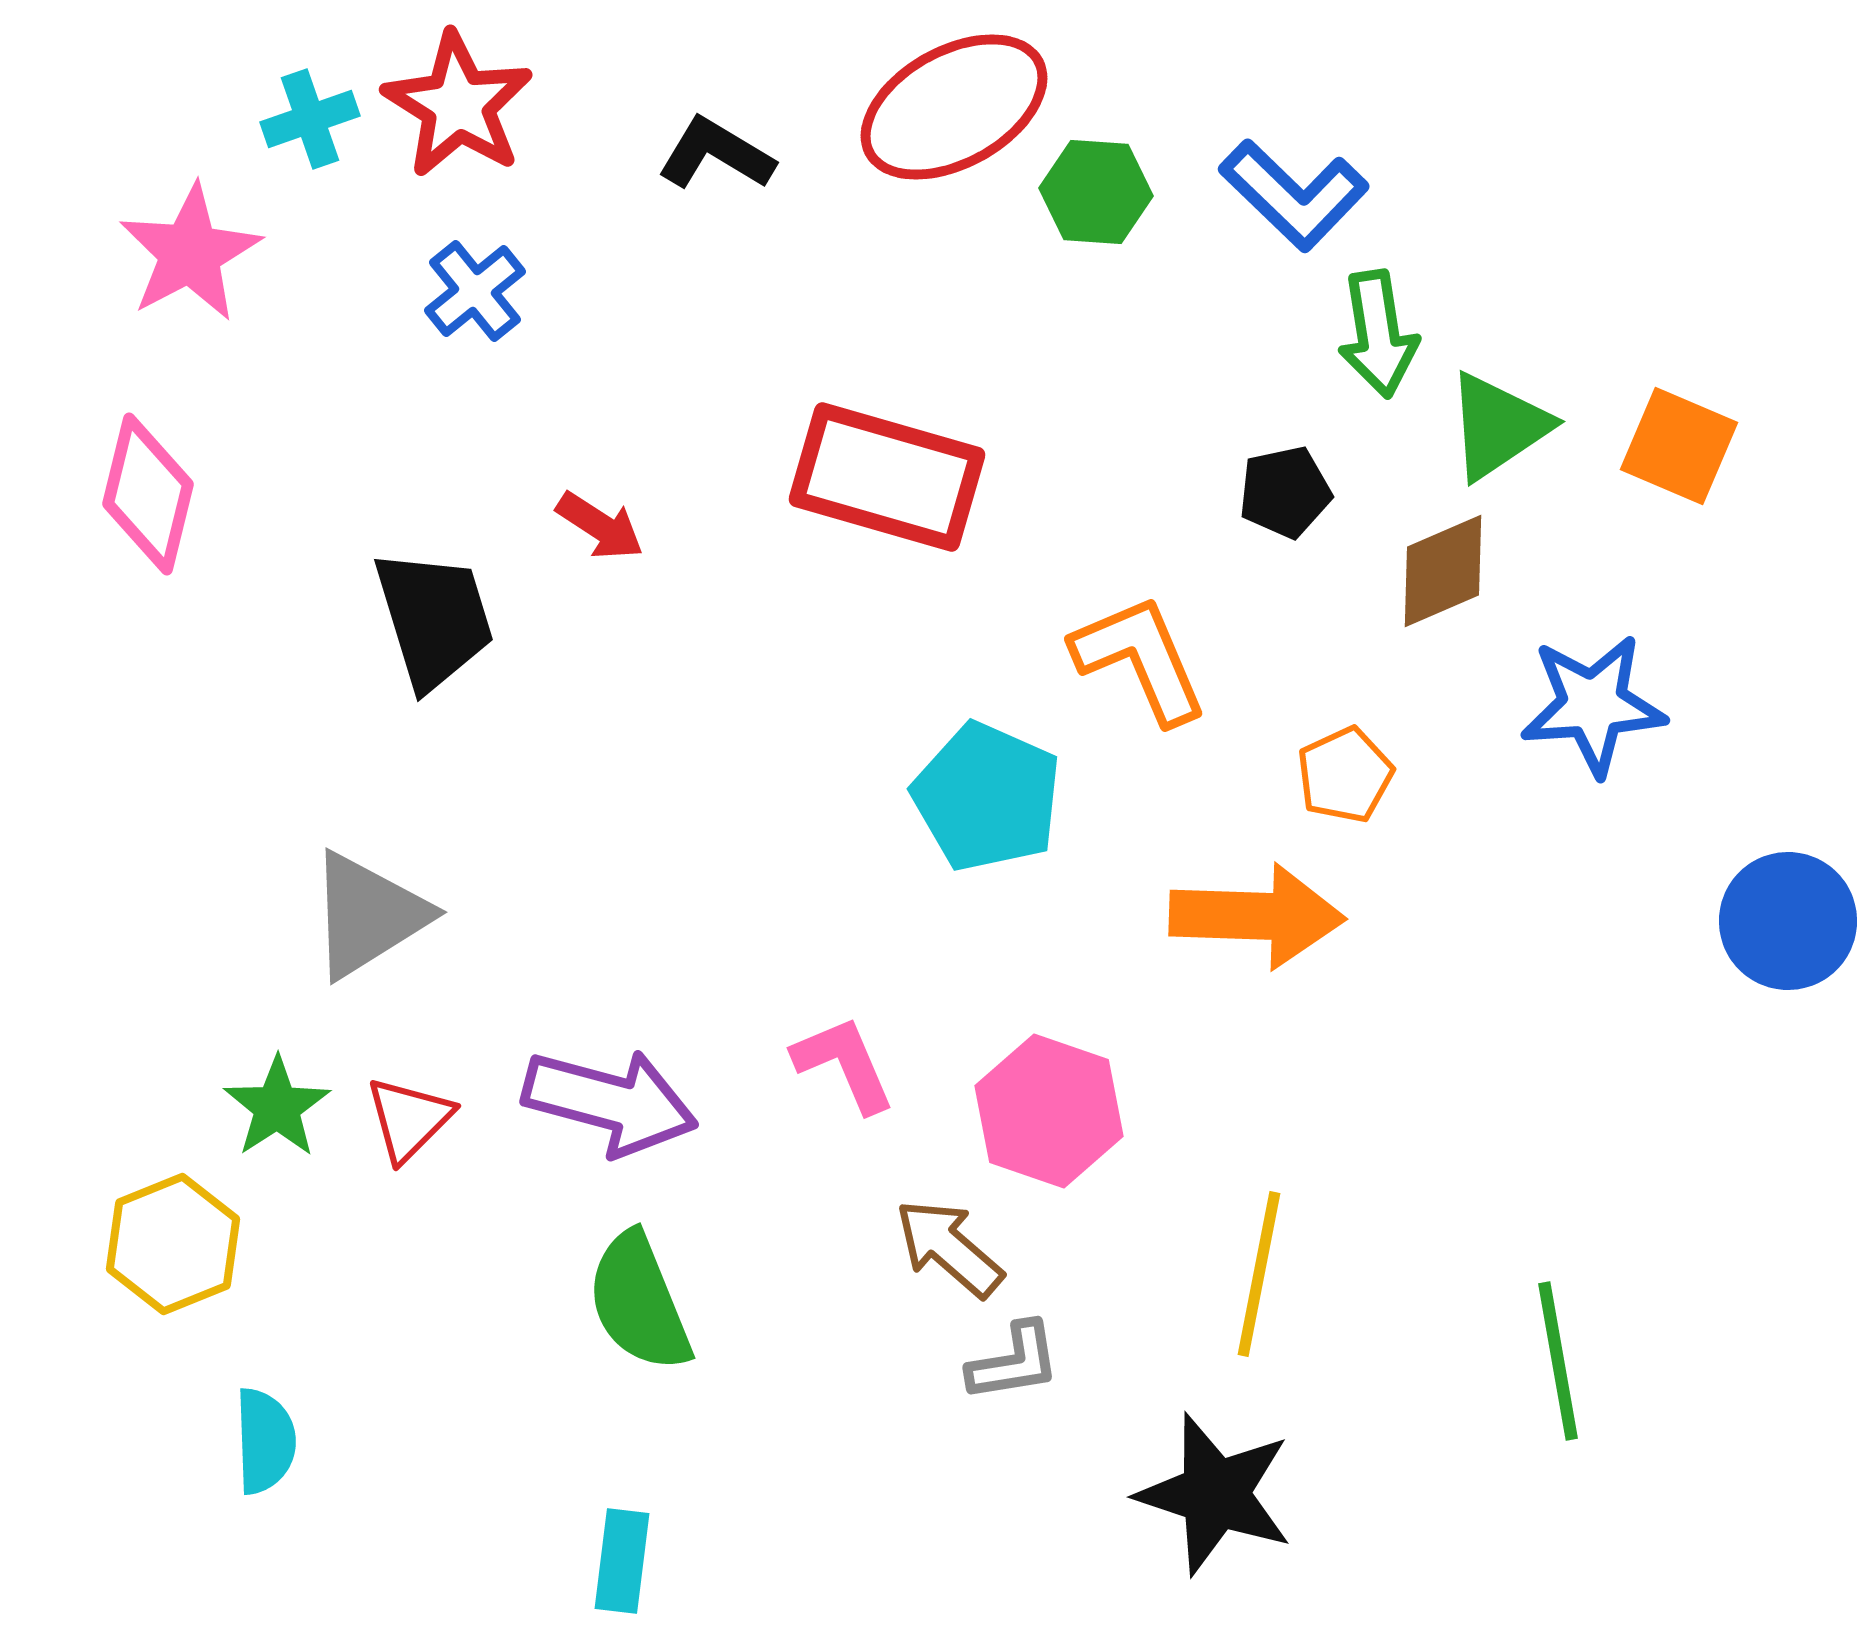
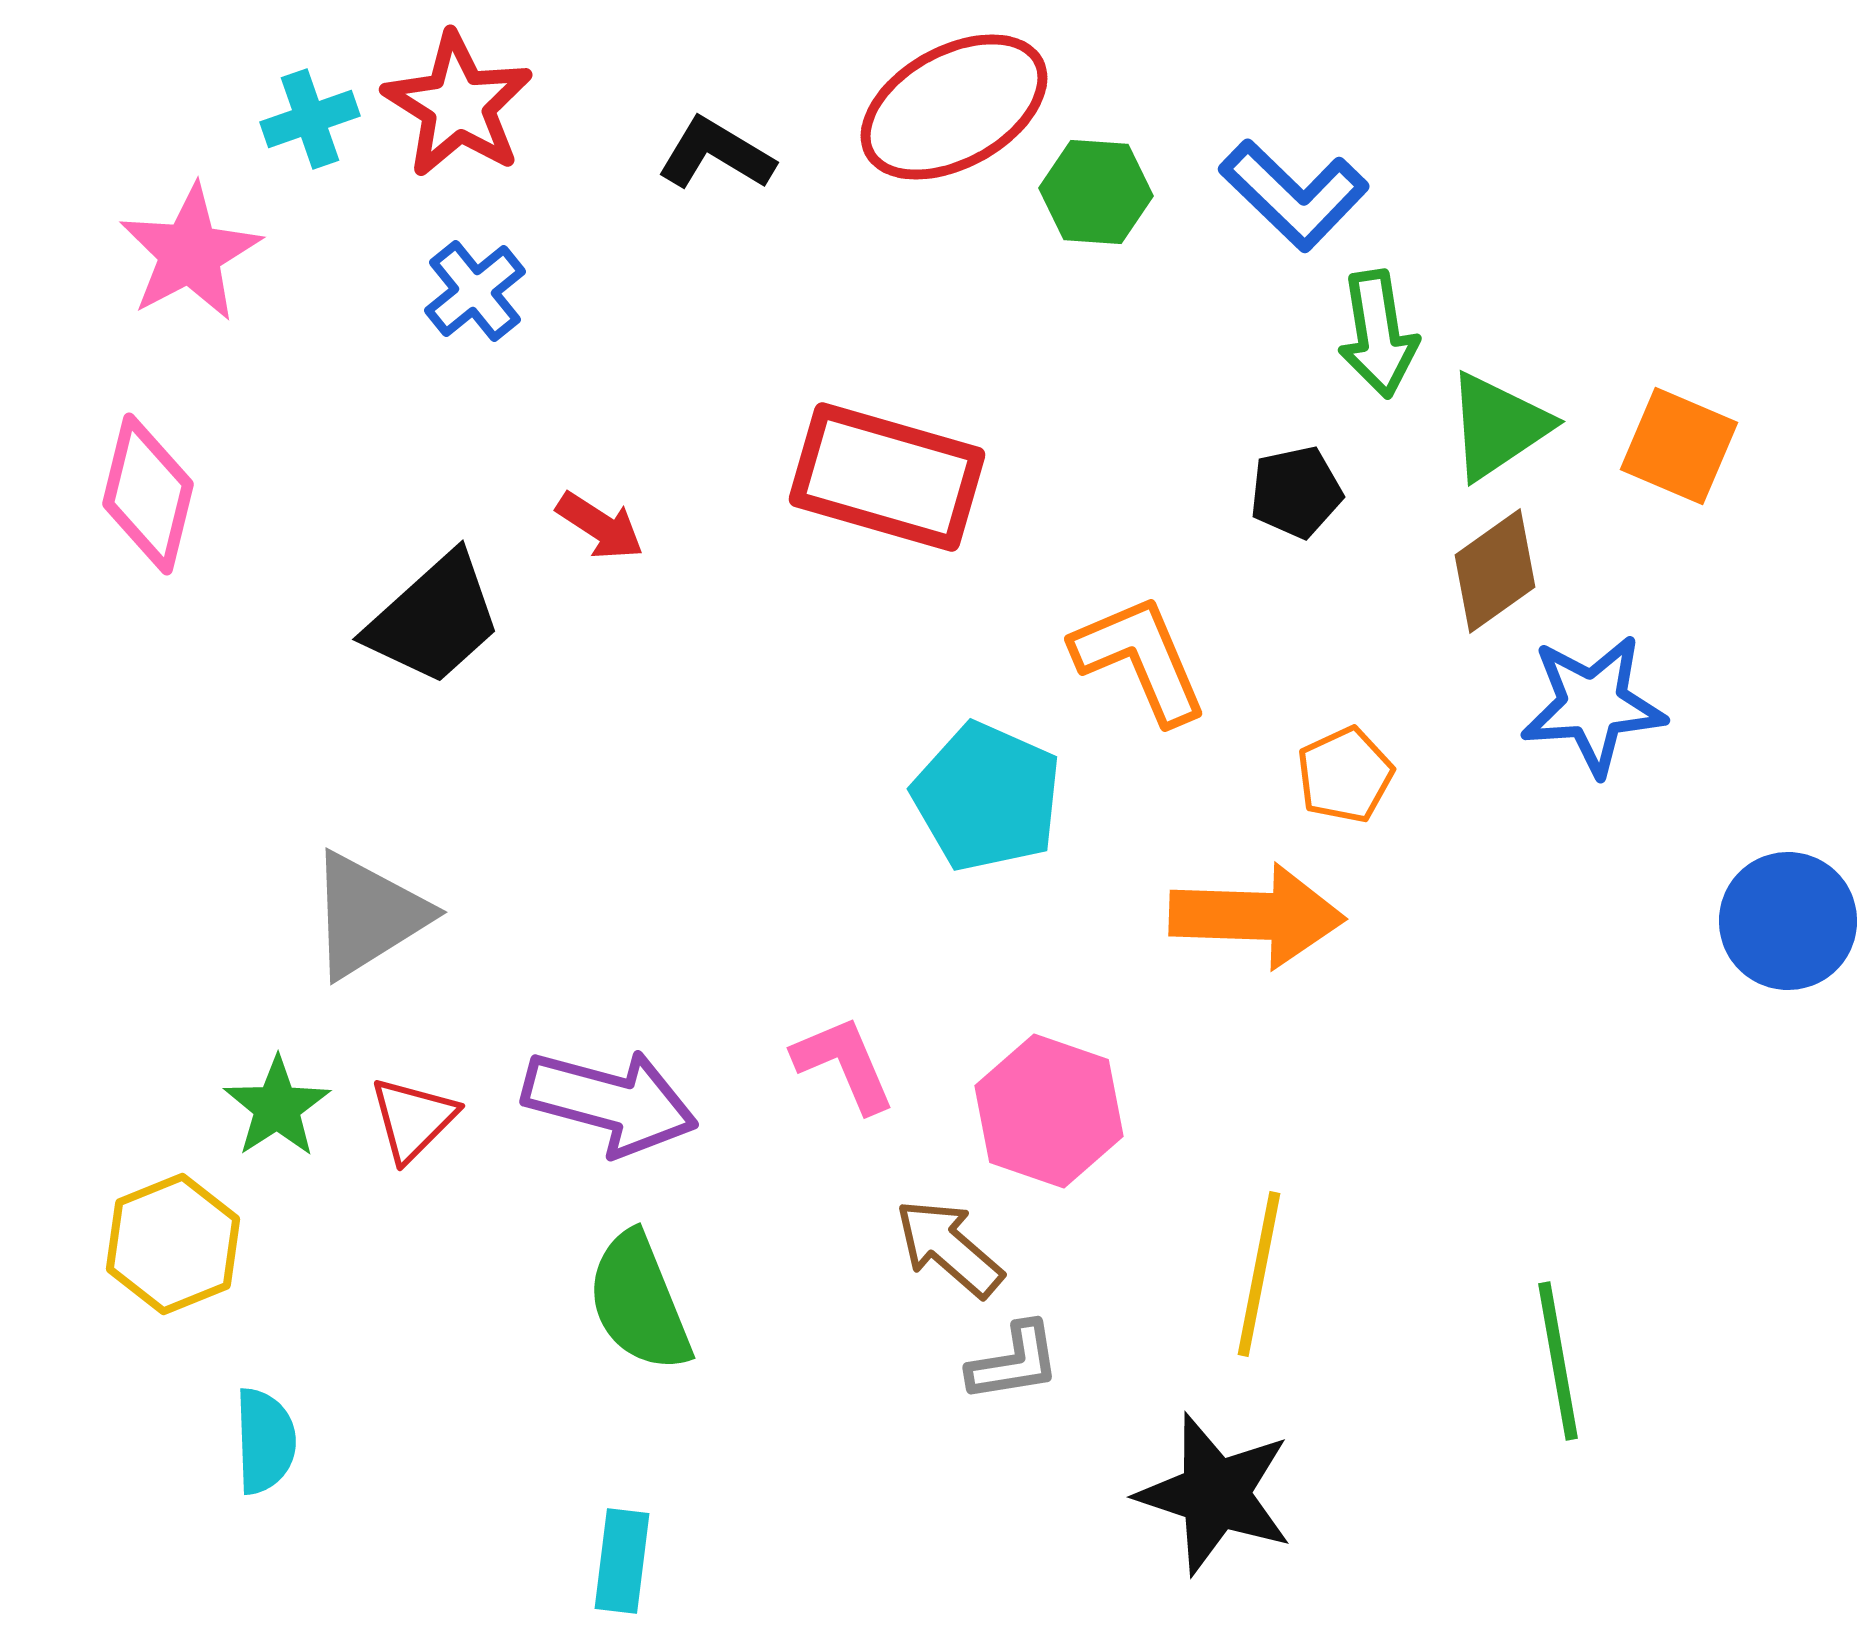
black pentagon: moved 11 px right
brown diamond: moved 52 px right; rotated 12 degrees counterclockwise
black trapezoid: rotated 65 degrees clockwise
red triangle: moved 4 px right
